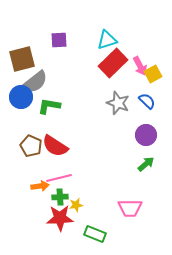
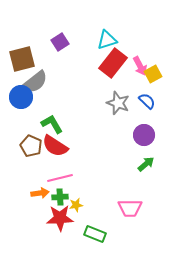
purple square: moved 1 px right, 2 px down; rotated 30 degrees counterclockwise
red rectangle: rotated 8 degrees counterclockwise
green L-shape: moved 3 px right, 18 px down; rotated 50 degrees clockwise
purple circle: moved 2 px left
pink line: moved 1 px right
orange arrow: moved 7 px down
